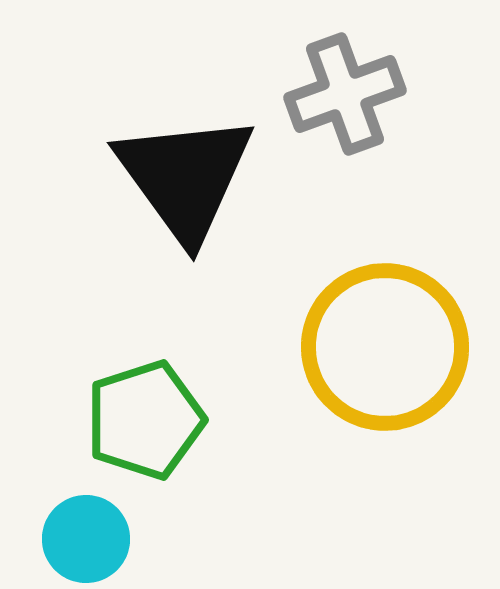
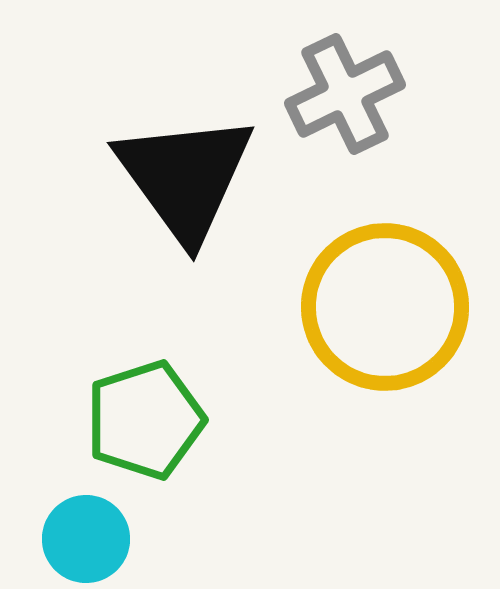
gray cross: rotated 6 degrees counterclockwise
yellow circle: moved 40 px up
